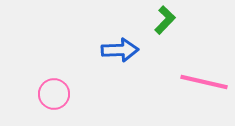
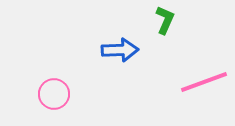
green L-shape: rotated 20 degrees counterclockwise
pink line: rotated 33 degrees counterclockwise
